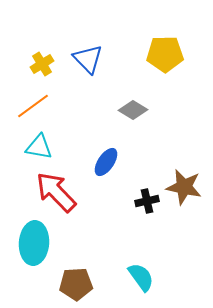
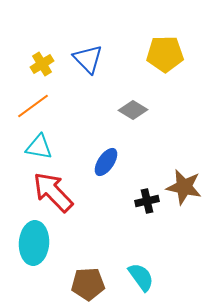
red arrow: moved 3 px left
brown pentagon: moved 12 px right
